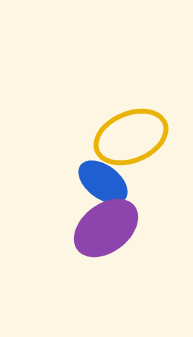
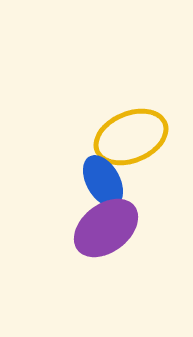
blue ellipse: moved 1 px up; rotated 24 degrees clockwise
